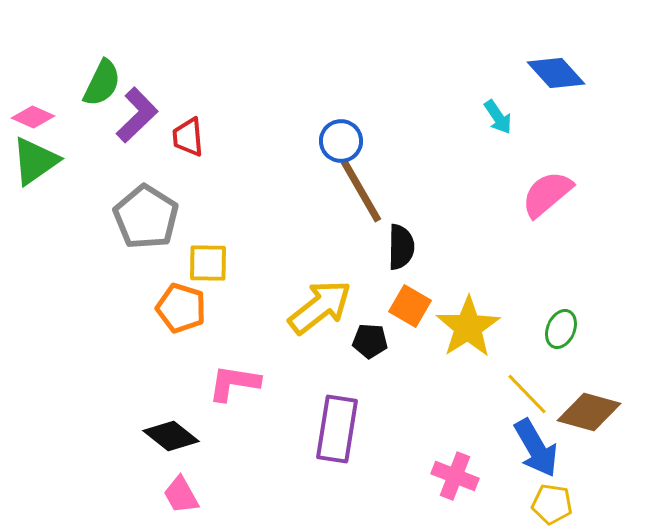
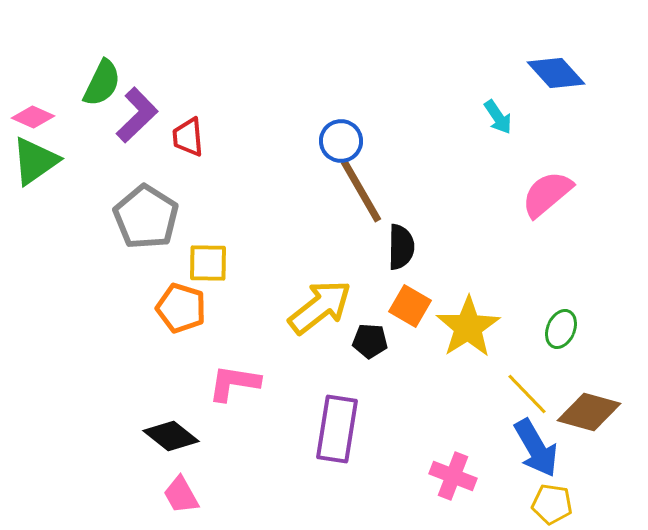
pink cross: moved 2 px left
